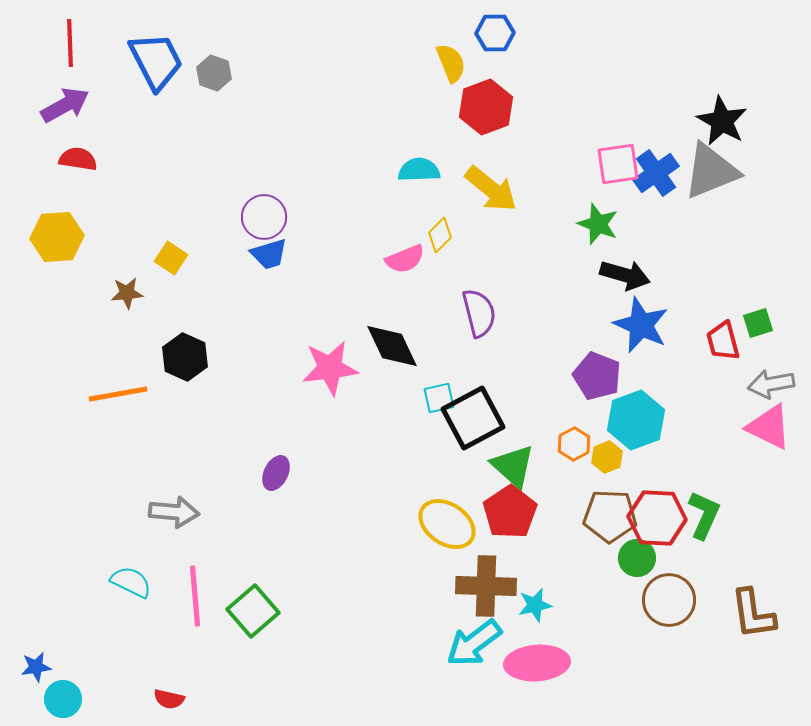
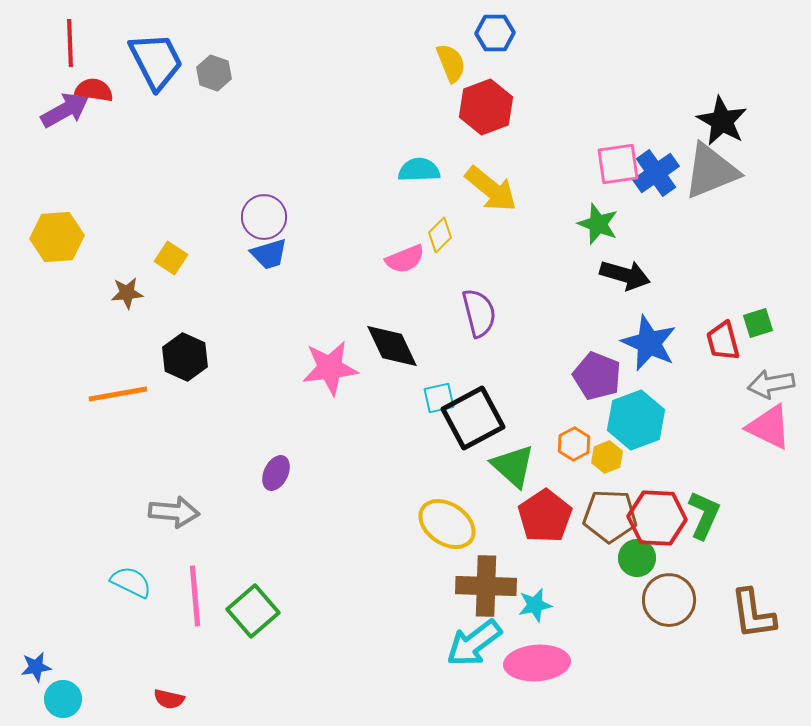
purple arrow at (65, 105): moved 5 px down
red semicircle at (78, 159): moved 16 px right, 69 px up
blue star at (641, 325): moved 8 px right, 18 px down
red pentagon at (510, 512): moved 35 px right, 4 px down
